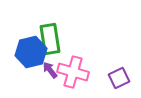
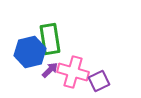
blue hexagon: moved 1 px left
purple arrow: rotated 84 degrees clockwise
purple square: moved 20 px left, 3 px down
